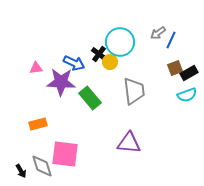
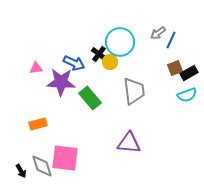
pink square: moved 4 px down
